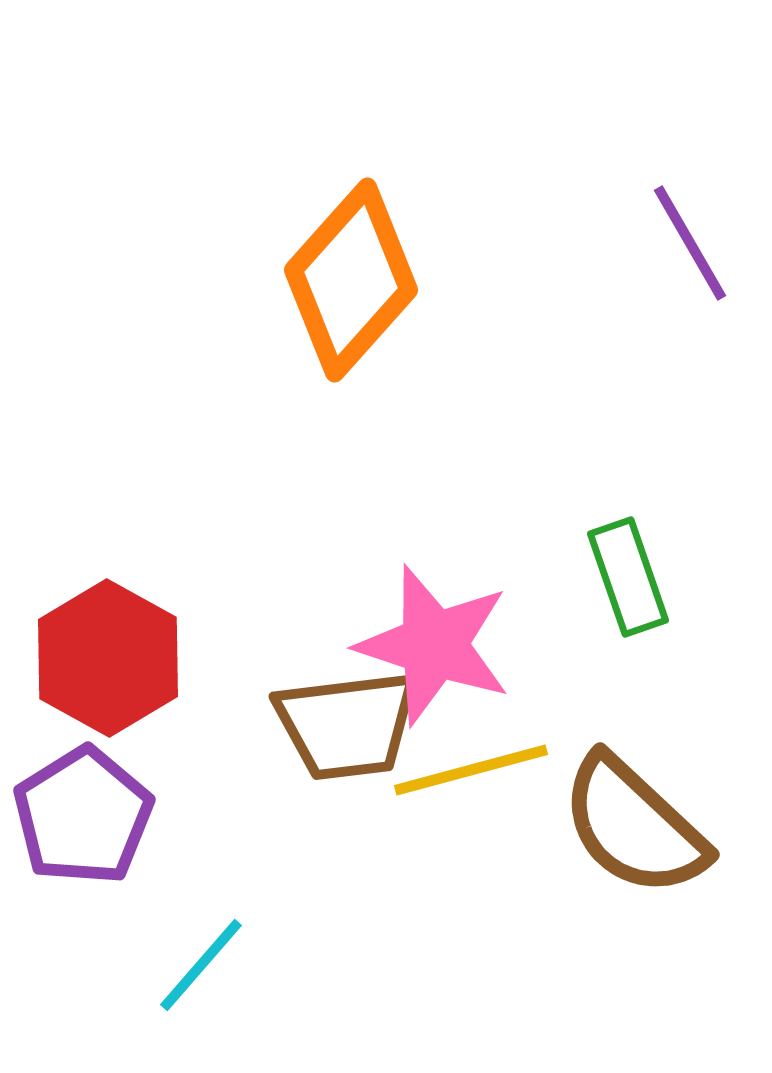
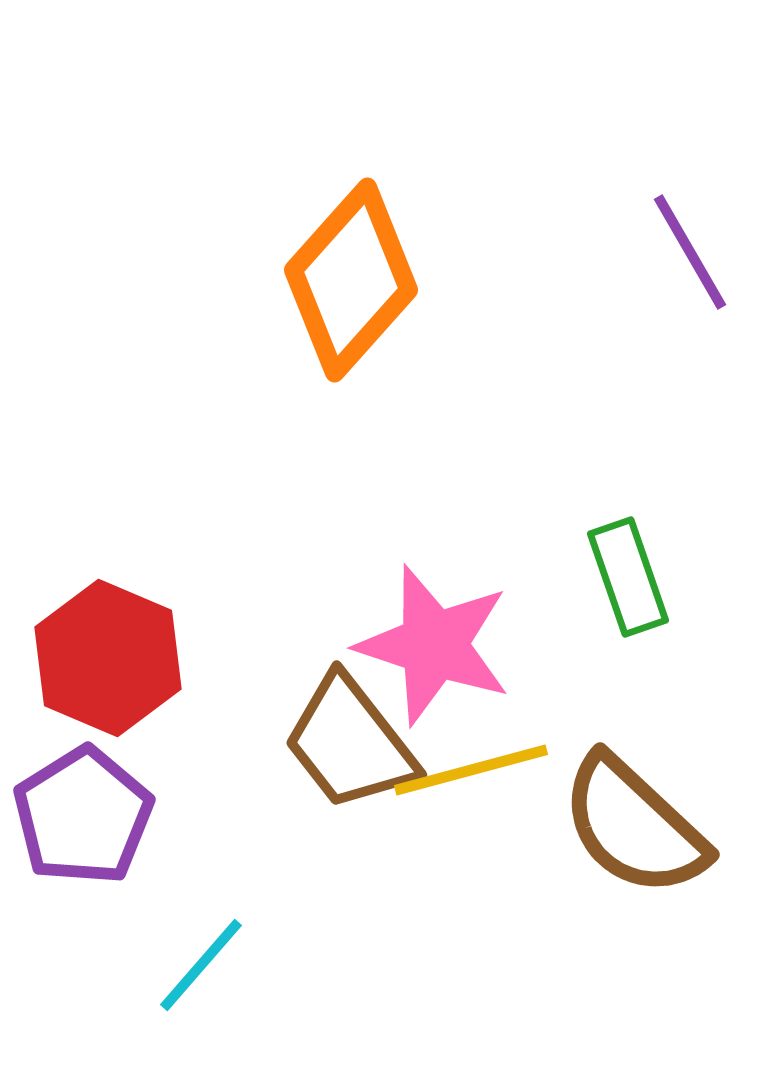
purple line: moved 9 px down
red hexagon: rotated 6 degrees counterclockwise
brown trapezoid: moved 3 px right, 18 px down; rotated 59 degrees clockwise
